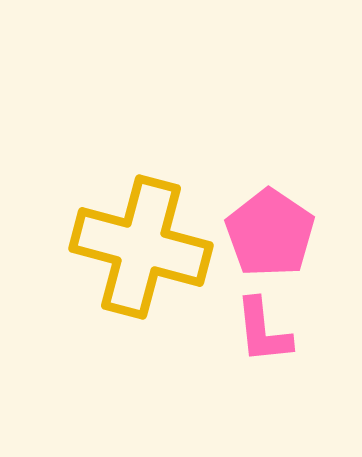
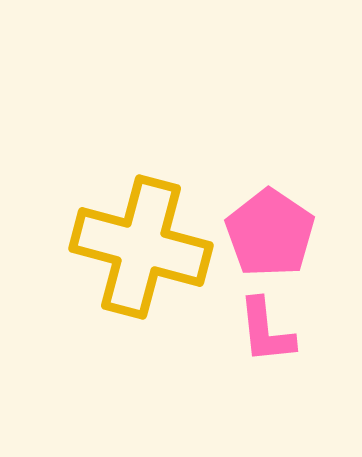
pink L-shape: moved 3 px right
